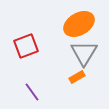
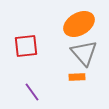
red square: rotated 15 degrees clockwise
gray triangle: rotated 12 degrees counterclockwise
orange rectangle: rotated 28 degrees clockwise
